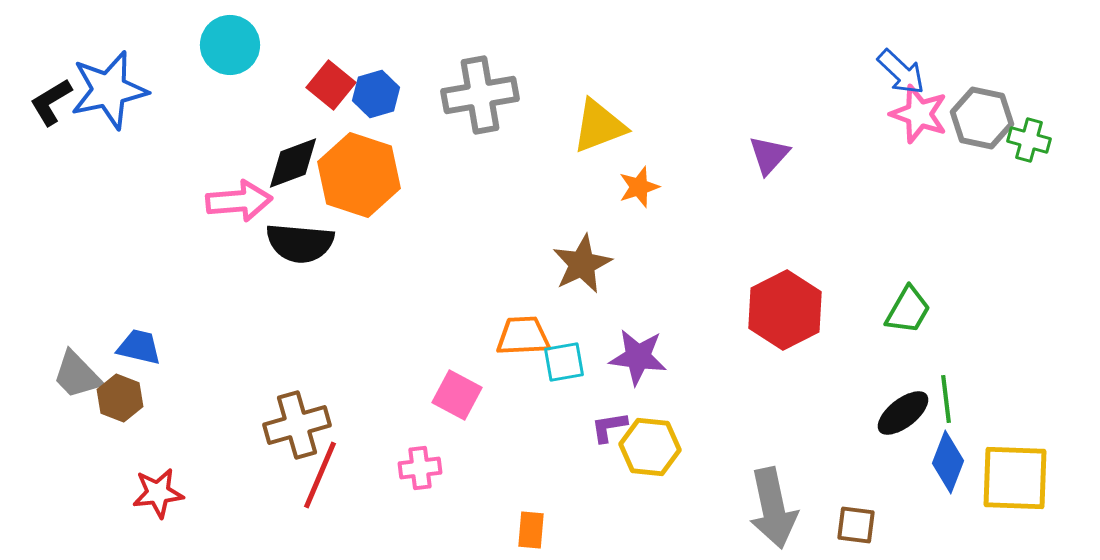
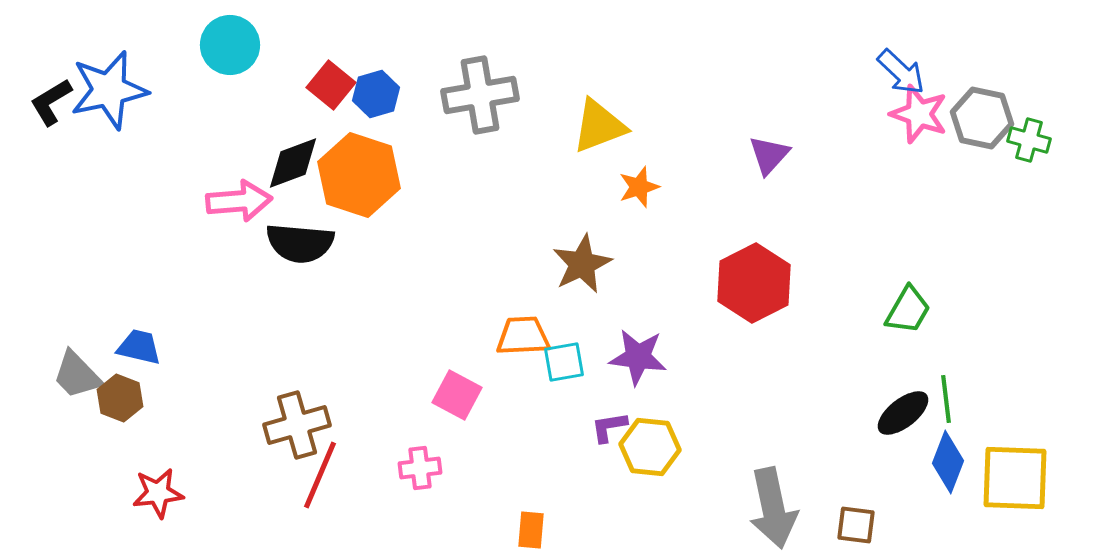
red hexagon: moved 31 px left, 27 px up
